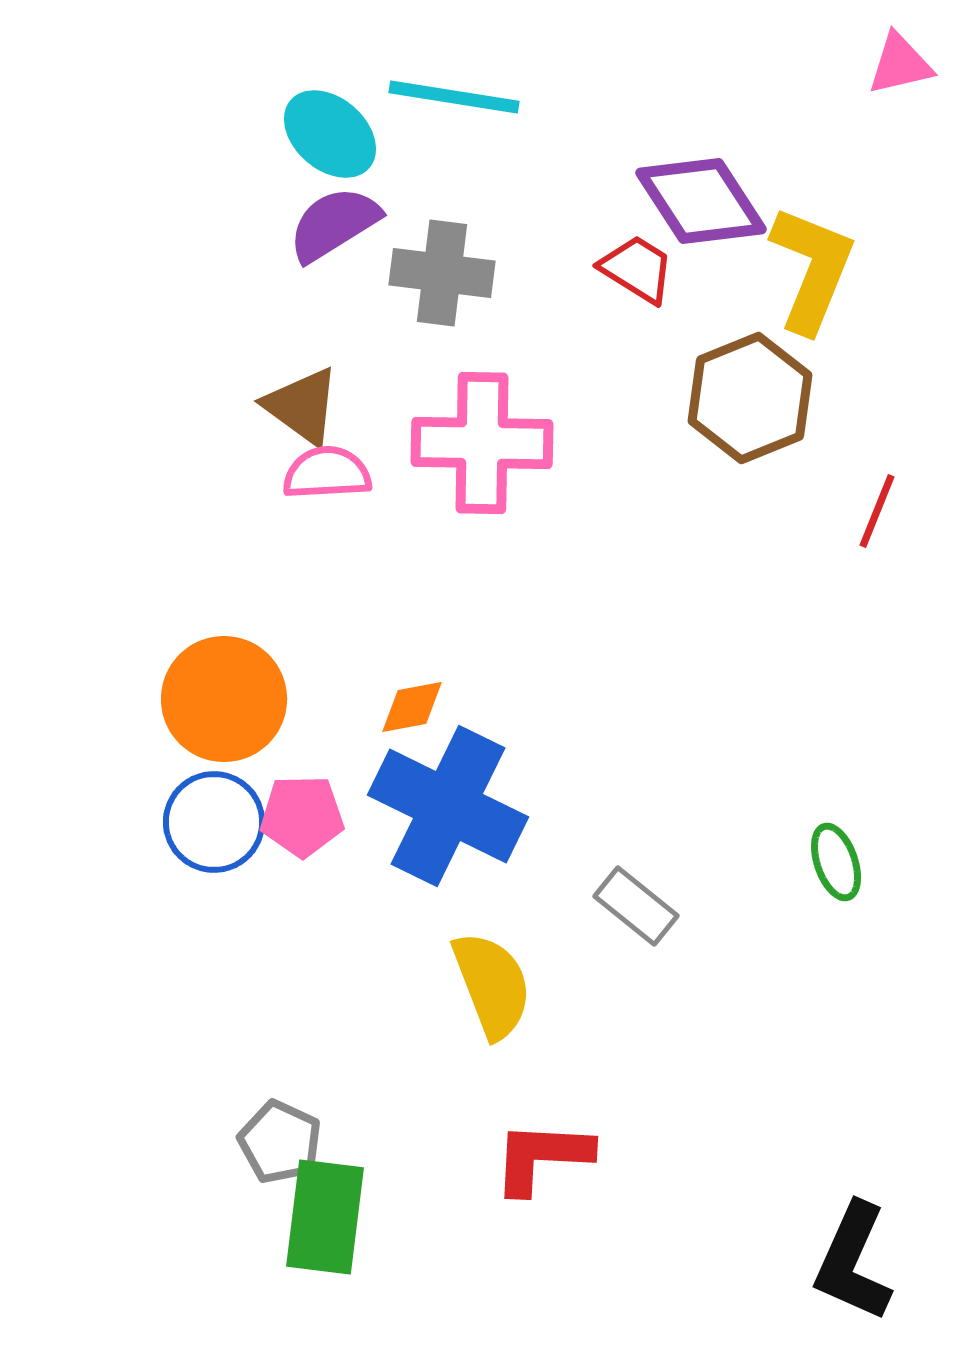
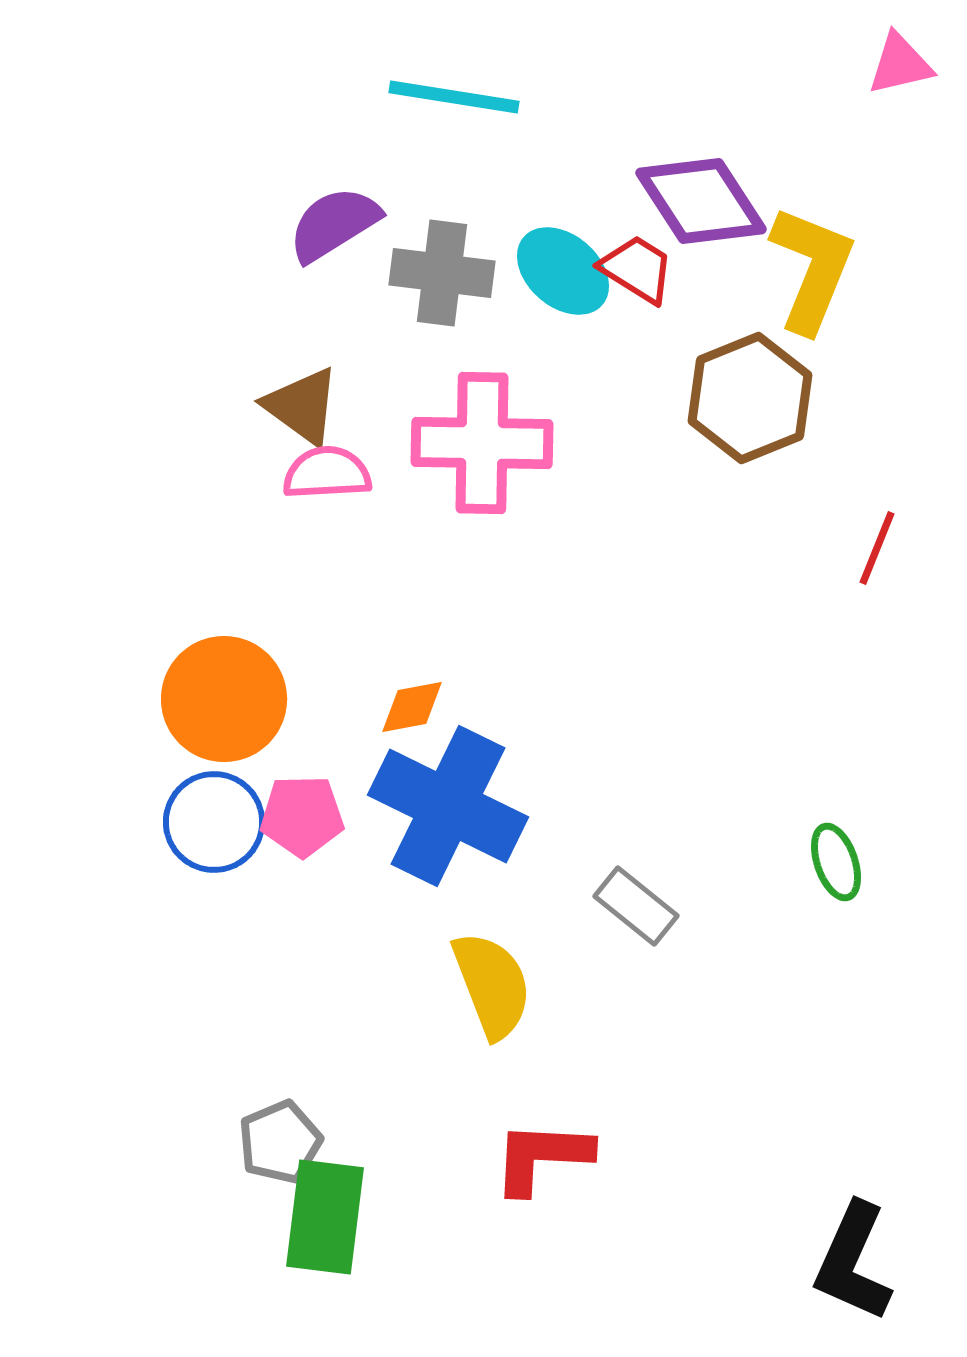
cyan ellipse: moved 233 px right, 137 px down
red line: moved 37 px down
gray pentagon: rotated 24 degrees clockwise
